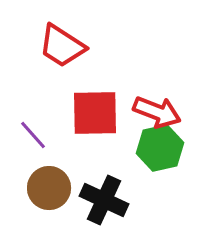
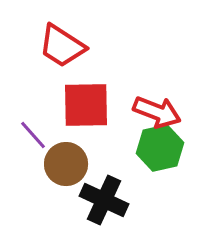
red square: moved 9 px left, 8 px up
brown circle: moved 17 px right, 24 px up
